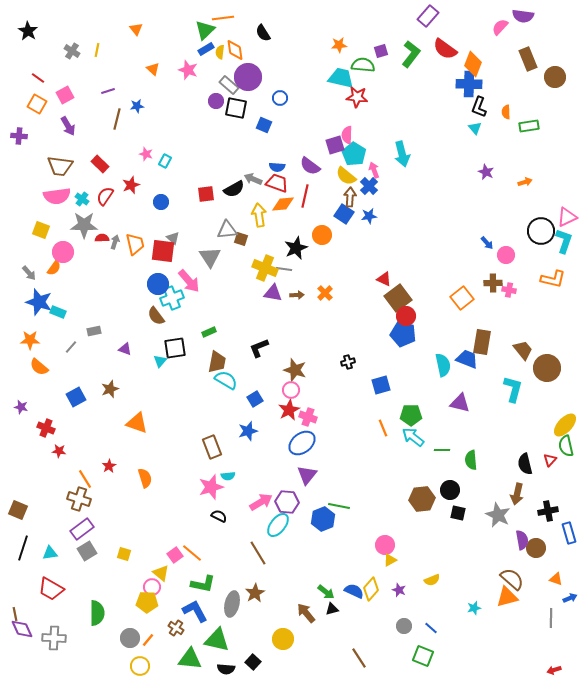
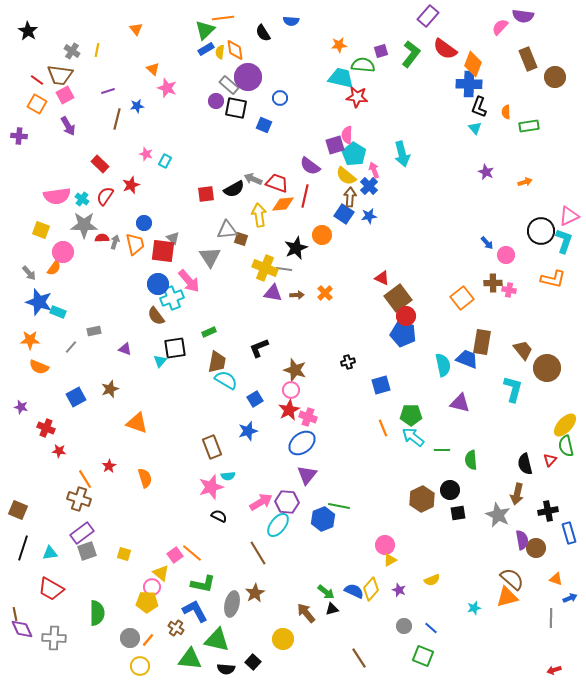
pink star at (188, 70): moved 21 px left, 18 px down
red line at (38, 78): moved 1 px left, 2 px down
brown trapezoid at (60, 166): moved 91 px up
blue semicircle at (277, 167): moved 14 px right, 146 px up
blue circle at (161, 202): moved 17 px left, 21 px down
pink triangle at (567, 217): moved 2 px right, 1 px up
red triangle at (384, 279): moved 2 px left, 1 px up
orange semicircle at (39, 367): rotated 18 degrees counterclockwise
brown hexagon at (422, 499): rotated 20 degrees counterclockwise
black square at (458, 513): rotated 21 degrees counterclockwise
purple rectangle at (82, 529): moved 4 px down
gray square at (87, 551): rotated 12 degrees clockwise
